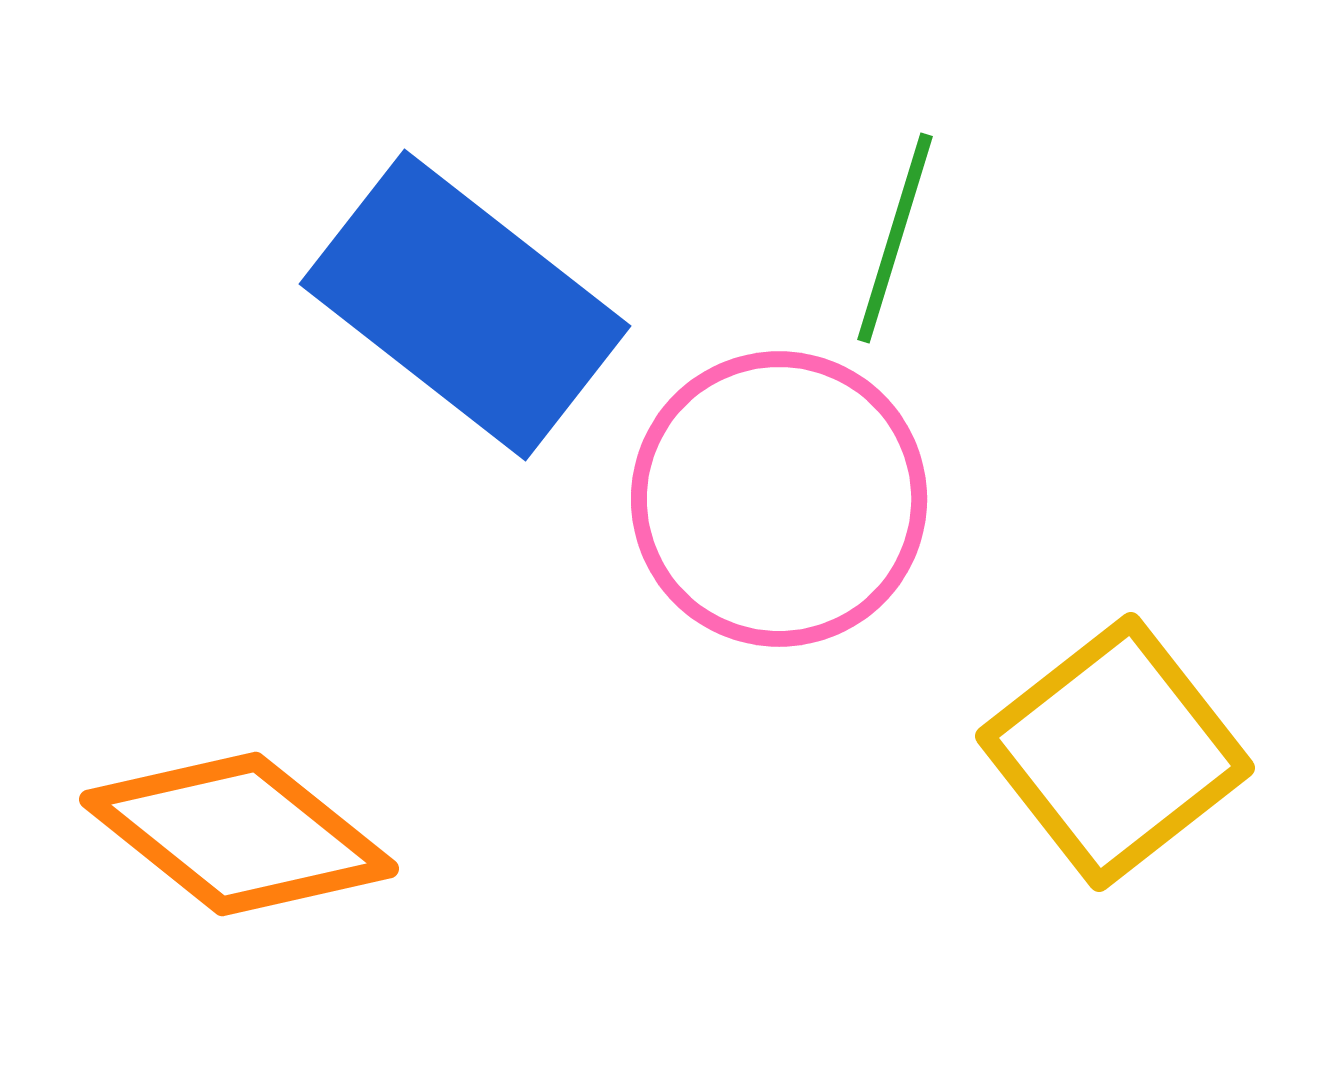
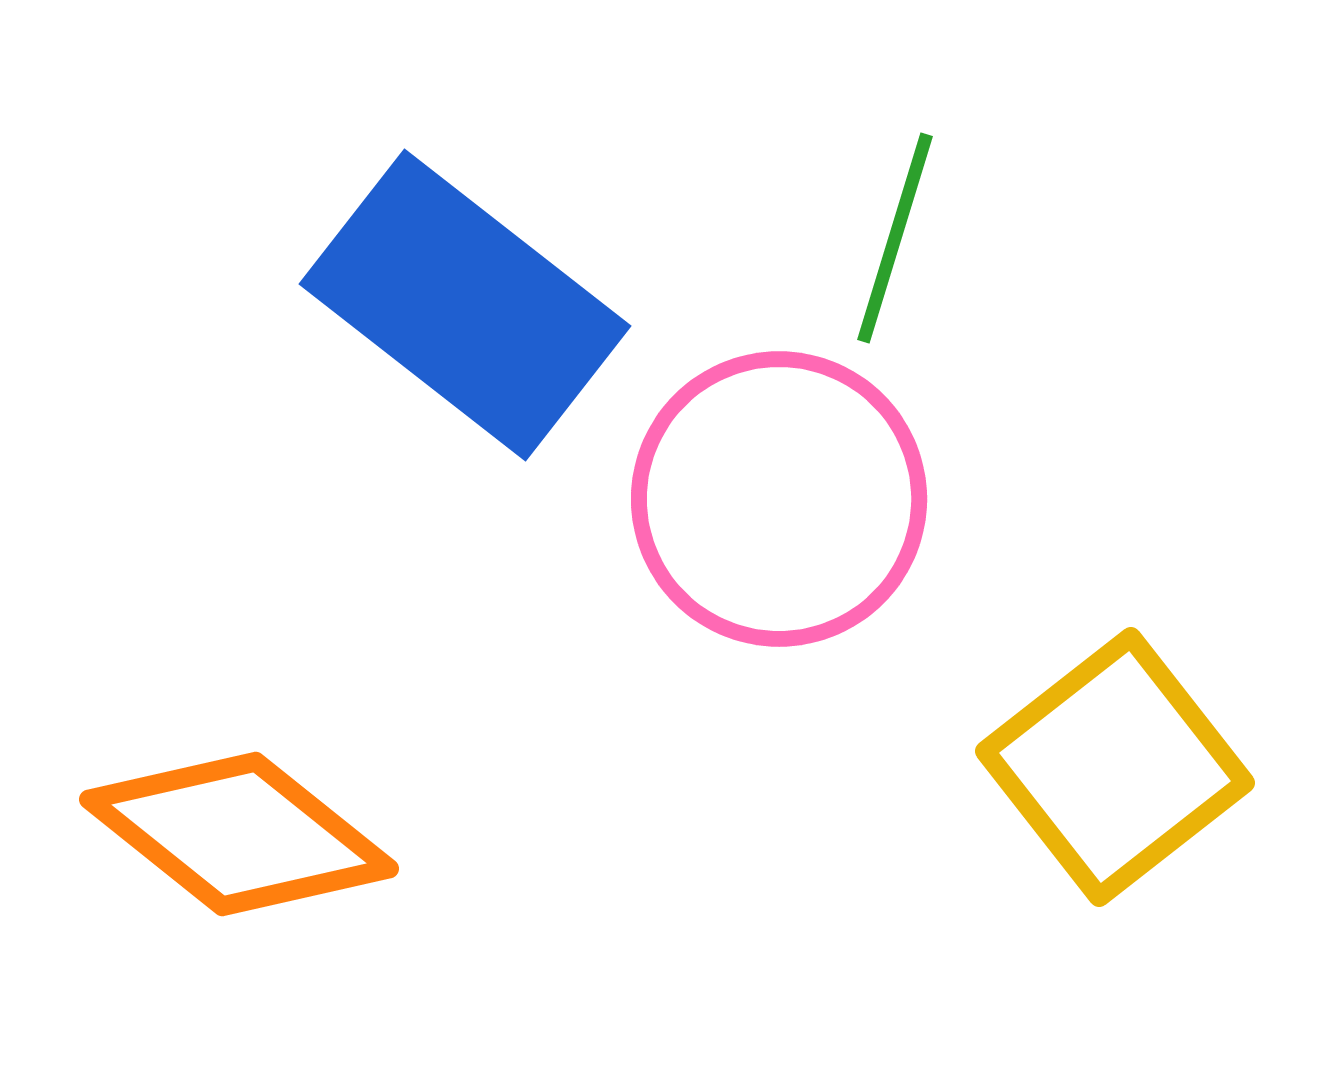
yellow square: moved 15 px down
